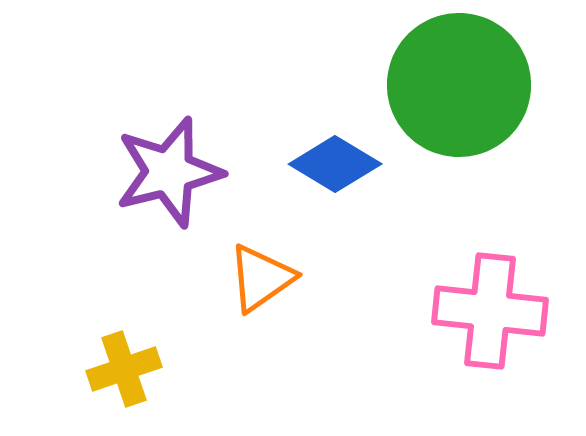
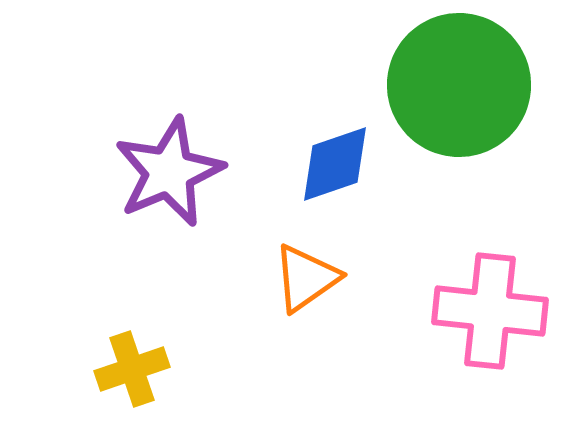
blue diamond: rotated 50 degrees counterclockwise
purple star: rotated 9 degrees counterclockwise
orange triangle: moved 45 px right
yellow cross: moved 8 px right
